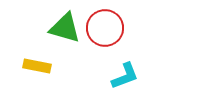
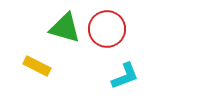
red circle: moved 2 px right, 1 px down
yellow rectangle: rotated 16 degrees clockwise
